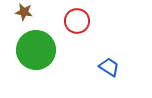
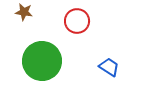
green circle: moved 6 px right, 11 px down
